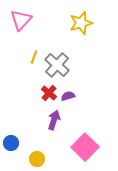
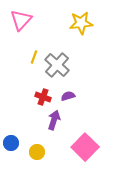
yellow star: rotated 10 degrees clockwise
red cross: moved 6 px left, 4 px down; rotated 21 degrees counterclockwise
yellow circle: moved 7 px up
